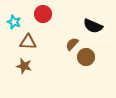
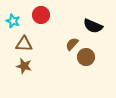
red circle: moved 2 px left, 1 px down
cyan star: moved 1 px left, 1 px up
brown triangle: moved 4 px left, 2 px down
